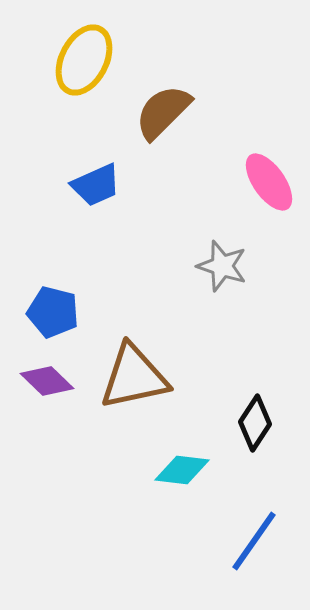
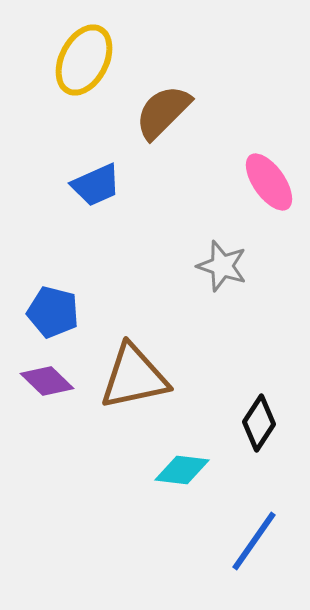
black diamond: moved 4 px right
